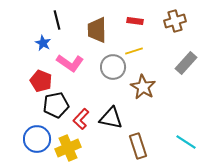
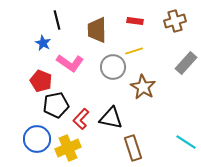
brown rectangle: moved 5 px left, 2 px down
